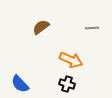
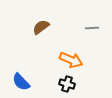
blue semicircle: moved 1 px right, 2 px up
